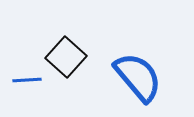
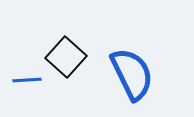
blue semicircle: moved 6 px left, 3 px up; rotated 14 degrees clockwise
